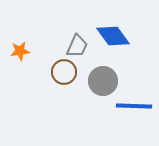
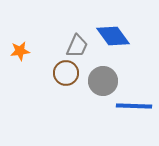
brown circle: moved 2 px right, 1 px down
